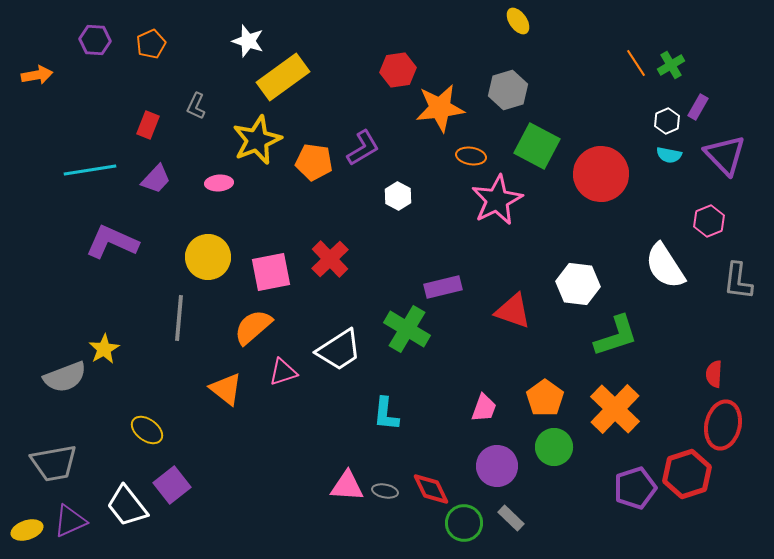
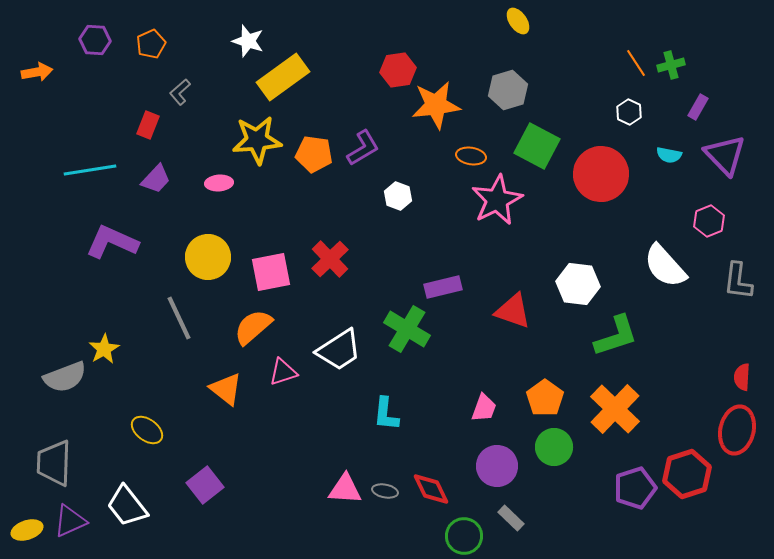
green cross at (671, 65): rotated 16 degrees clockwise
orange arrow at (37, 75): moved 3 px up
gray L-shape at (196, 106): moved 16 px left, 14 px up; rotated 24 degrees clockwise
orange star at (440, 108): moved 4 px left, 3 px up
white hexagon at (667, 121): moved 38 px left, 9 px up; rotated 10 degrees counterclockwise
yellow star at (257, 140): rotated 18 degrees clockwise
orange pentagon at (314, 162): moved 8 px up
white hexagon at (398, 196): rotated 8 degrees counterclockwise
white semicircle at (665, 266): rotated 9 degrees counterclockwise
gray line at (179, 318): rotated 30 degrees counterclockwise
red semicircle at (714, 374): moved 28 px right, 3 px down
red ellipse at (723, 425): moved 14 px right, 5 px down
gray trapezoid at (54, 463): rotated 102 degrees clockwise
purple square at (172, 485): moved 33 px right
pink triangle at (347, 486): moved 2 px left, 3 px down
green circle at (464, 523): moved 13 px down
